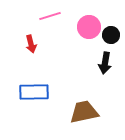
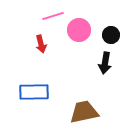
pink line: moved 3 px right
pink circle: moved 10 px left, 3 px down
red arrow: moved 10 px right
